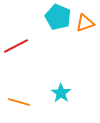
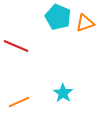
red line: rotated 50 degrees clockwise
cyan star: moved 2 px right
orange line: rotated 40 degrees counterclockwise
